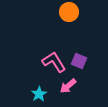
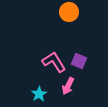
pink arrow: rotated 24 degrees counterclockwise
